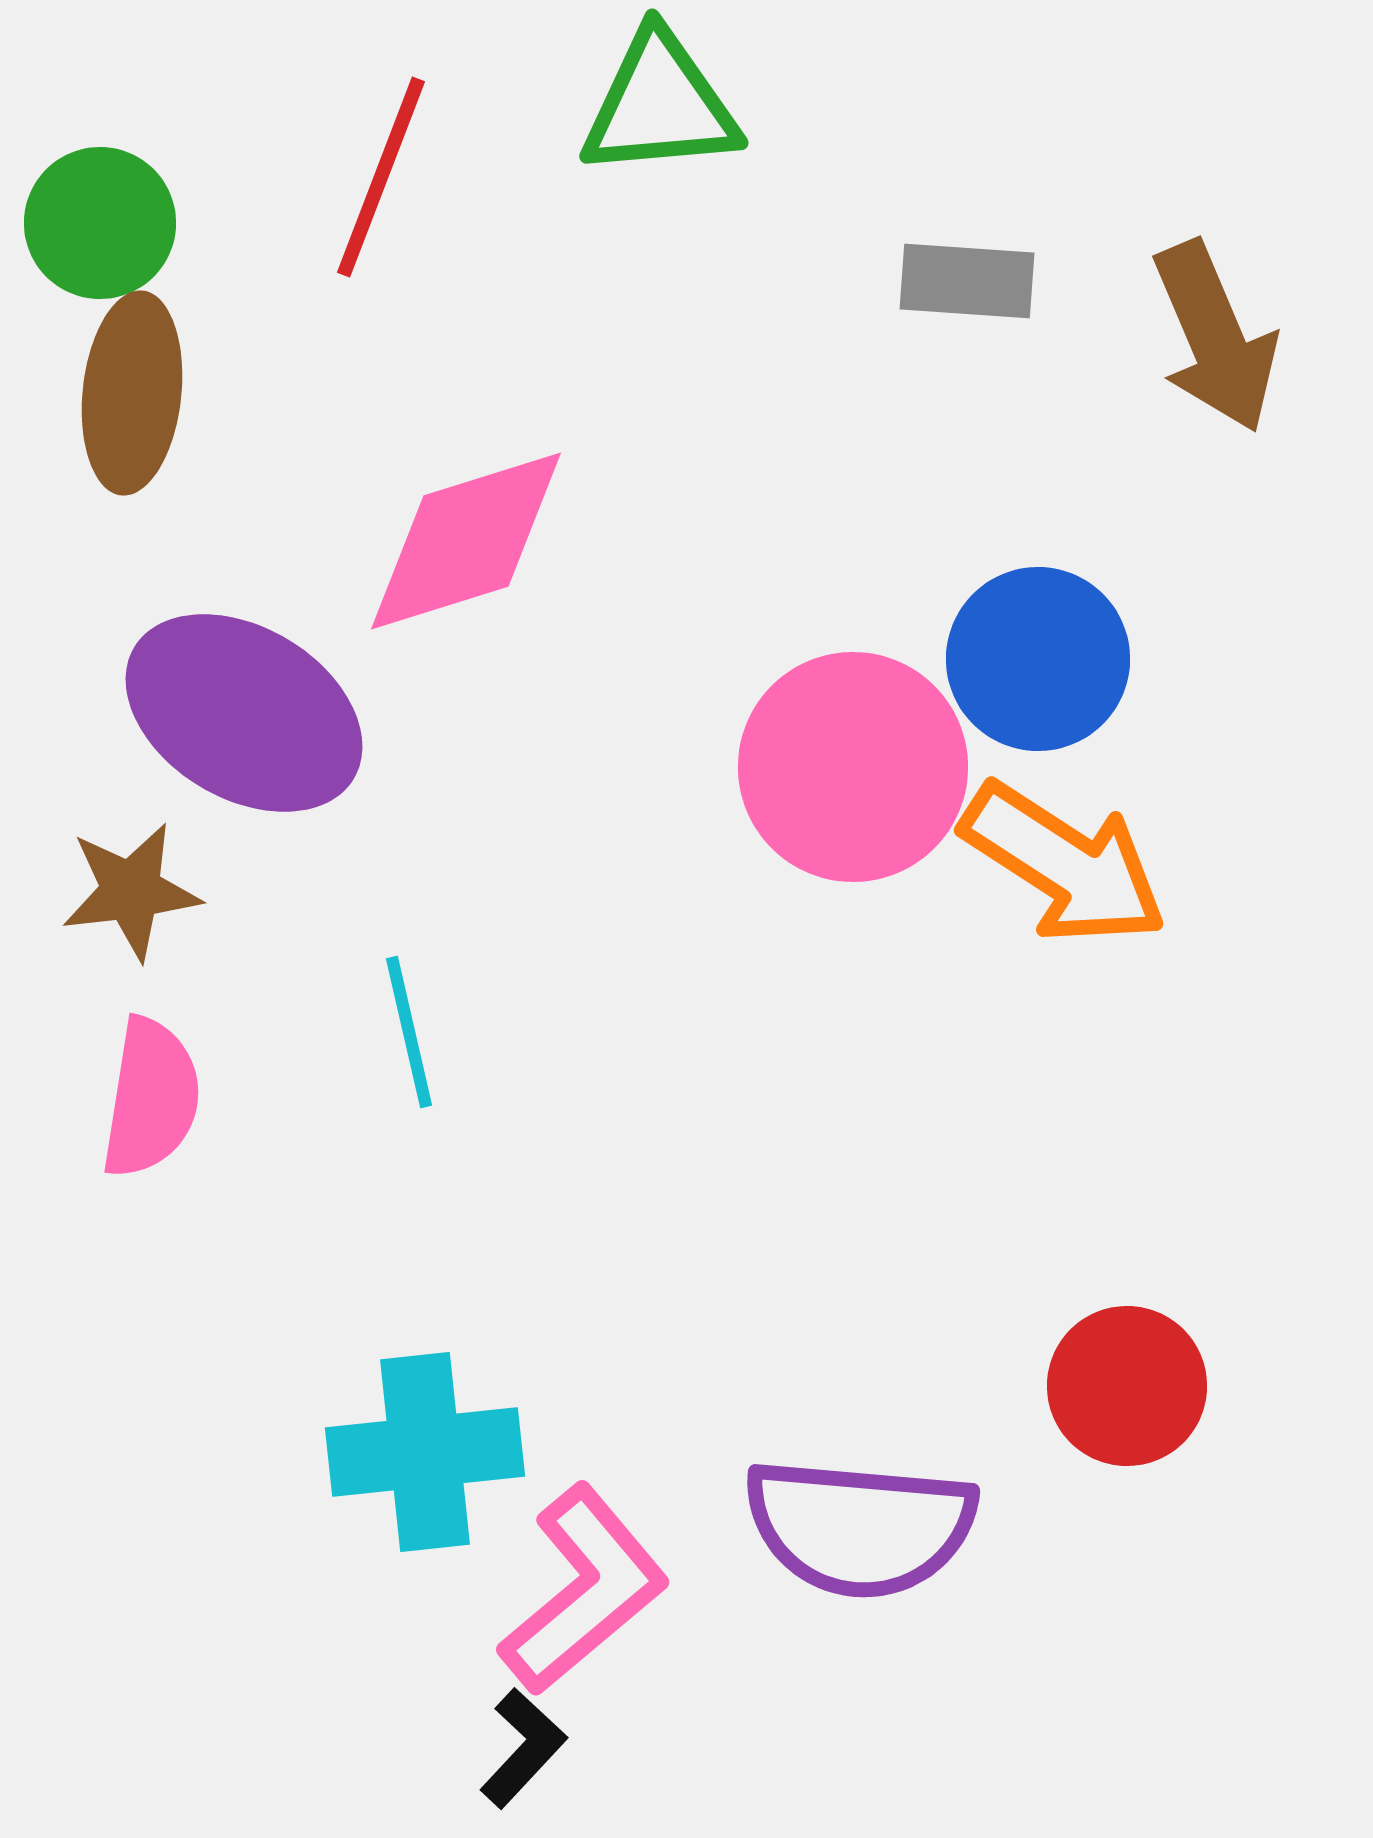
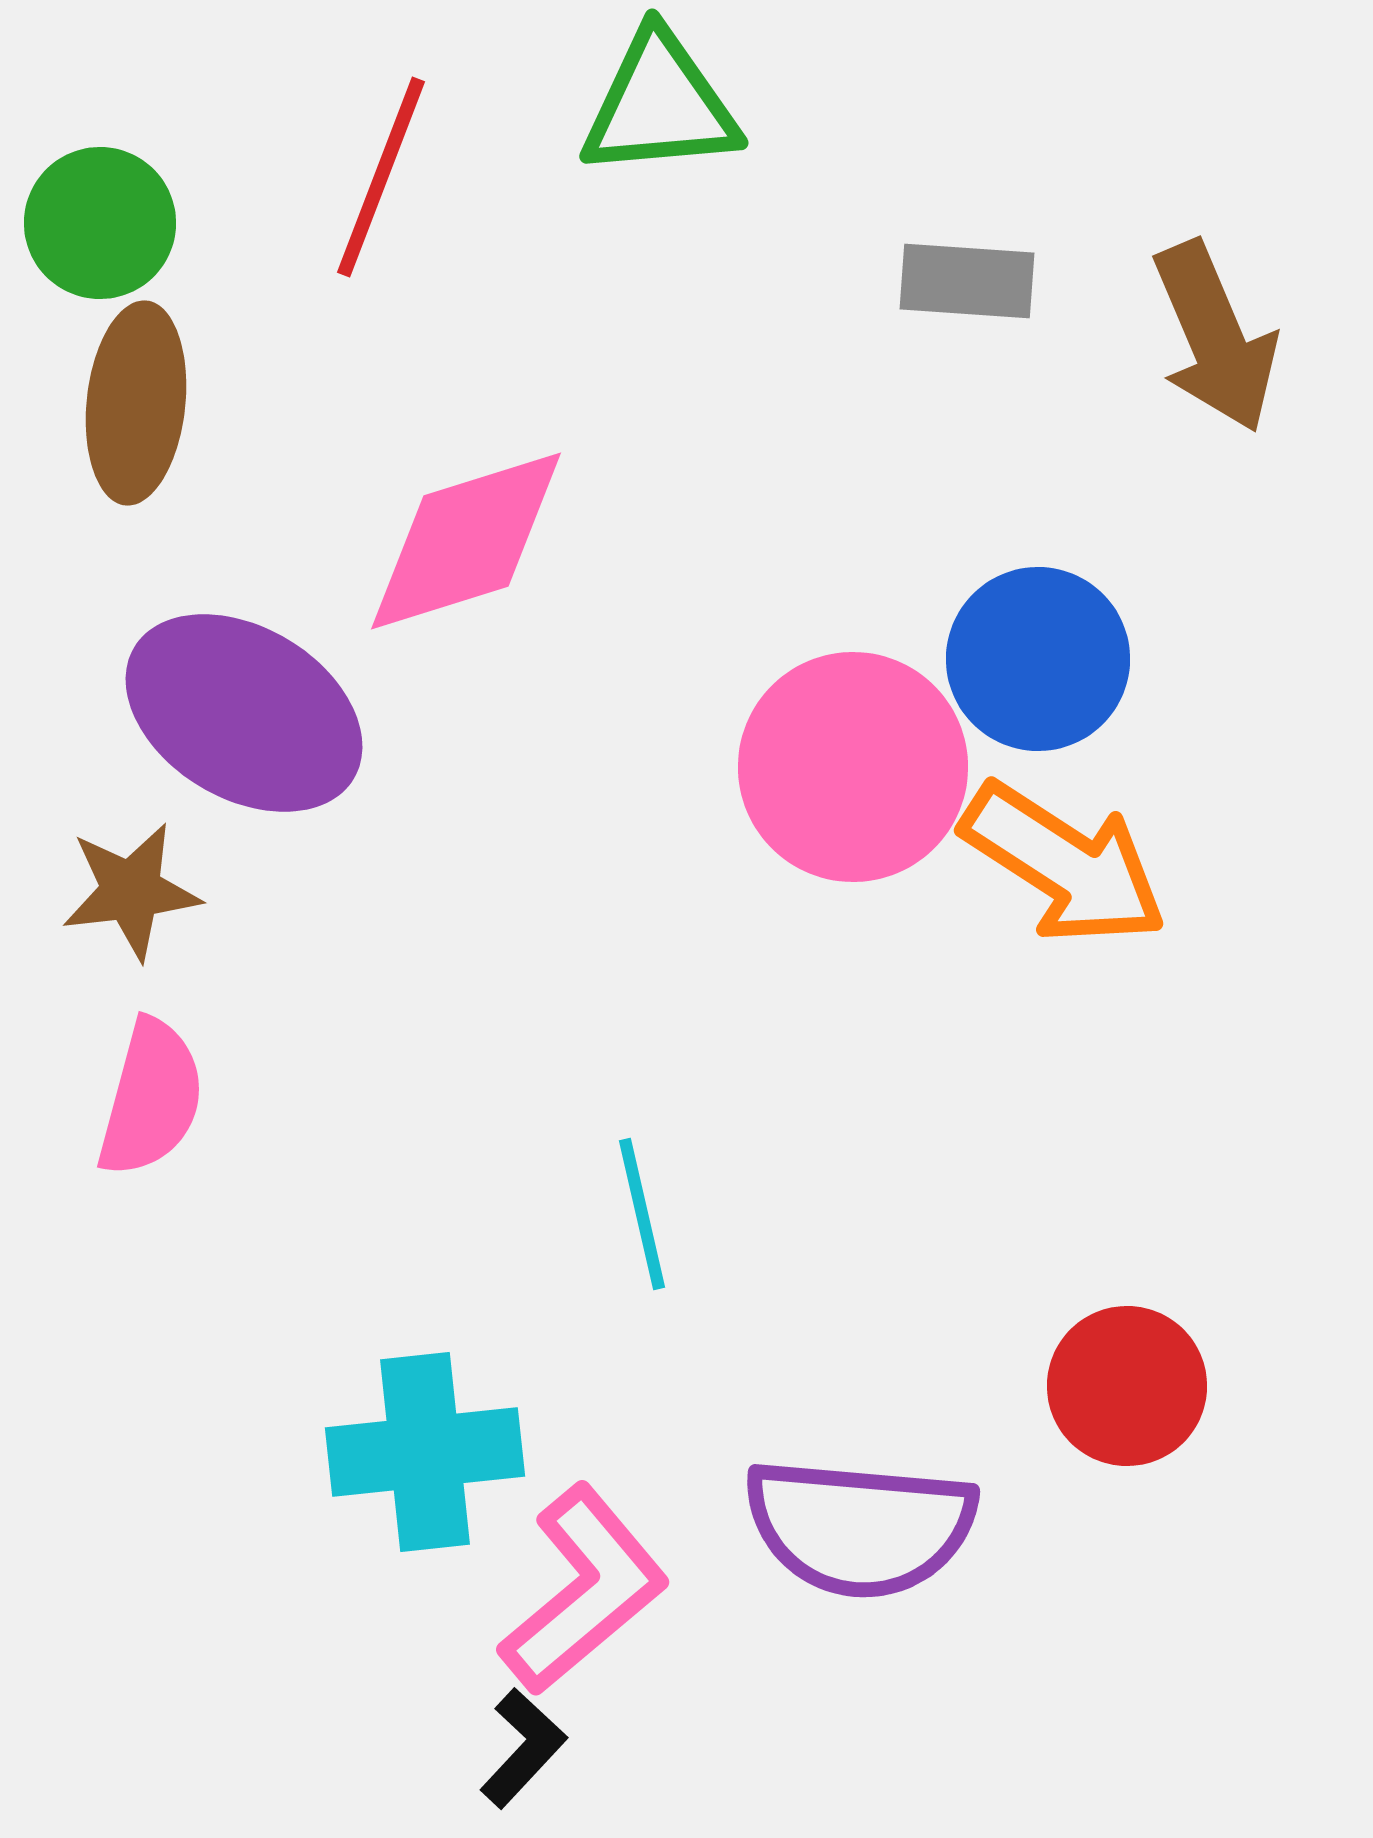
brown ellipse: moved 4 px right, 10 px down
cyan line: moved 233 px right, 182 px down
pink semicircle: rotated 6 degrees clockwise
